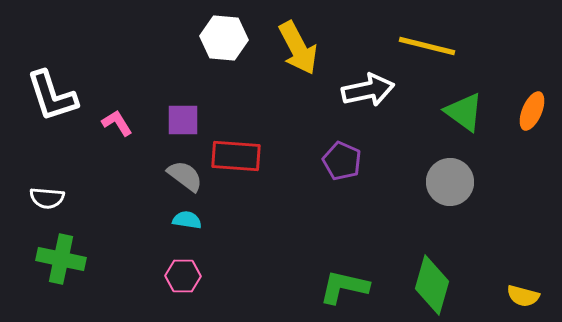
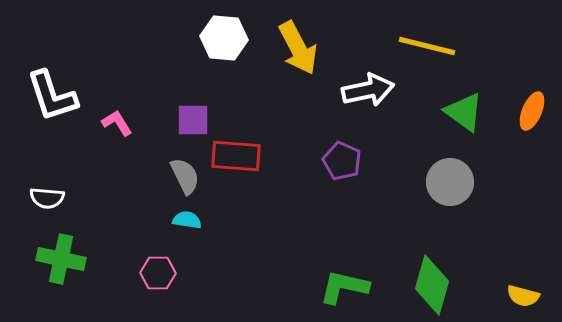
purple square: moved 10 px right
gray semicircle: rotated 27 degrees clockwise
pink hexagon: moved 25 px left, 3 px up
